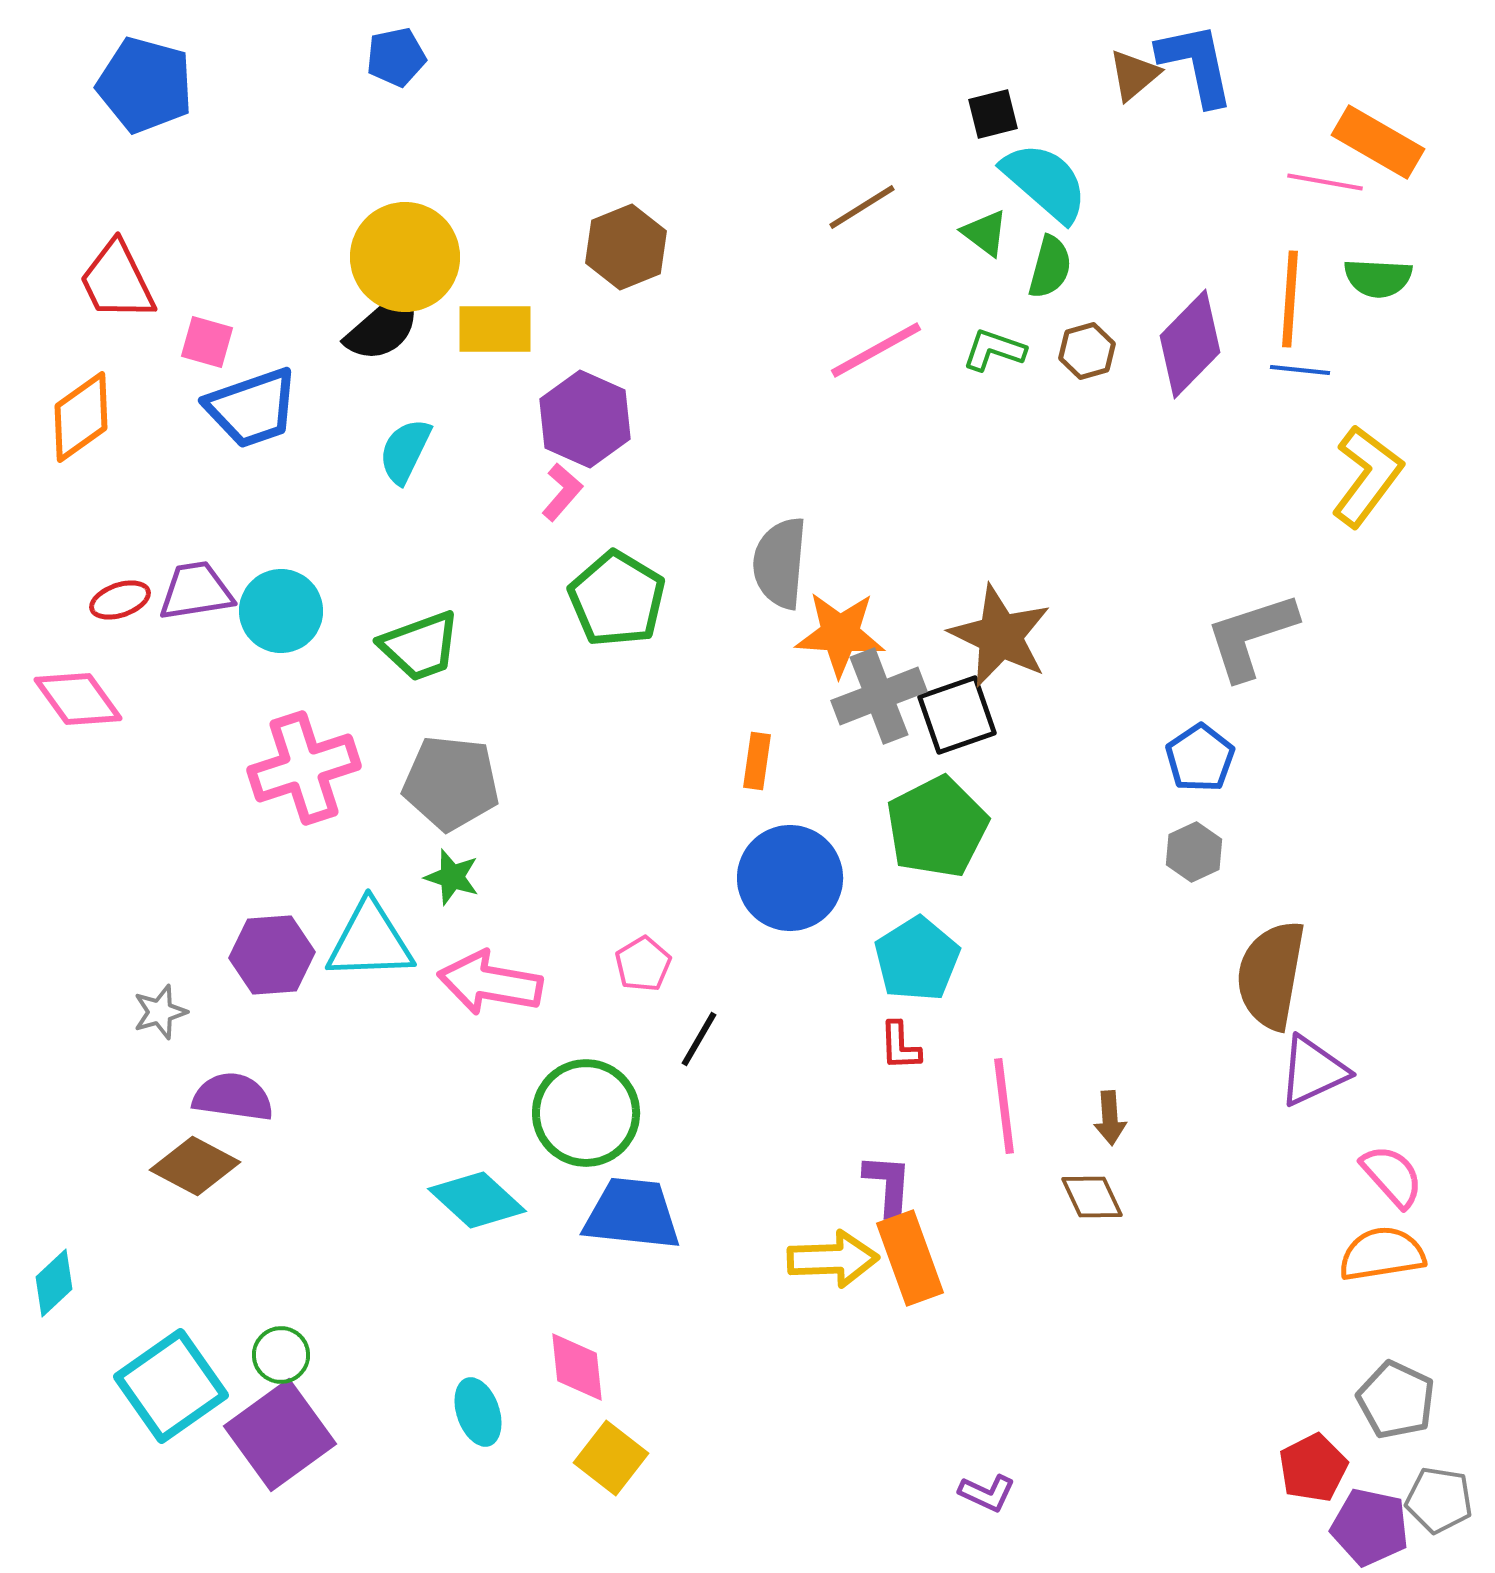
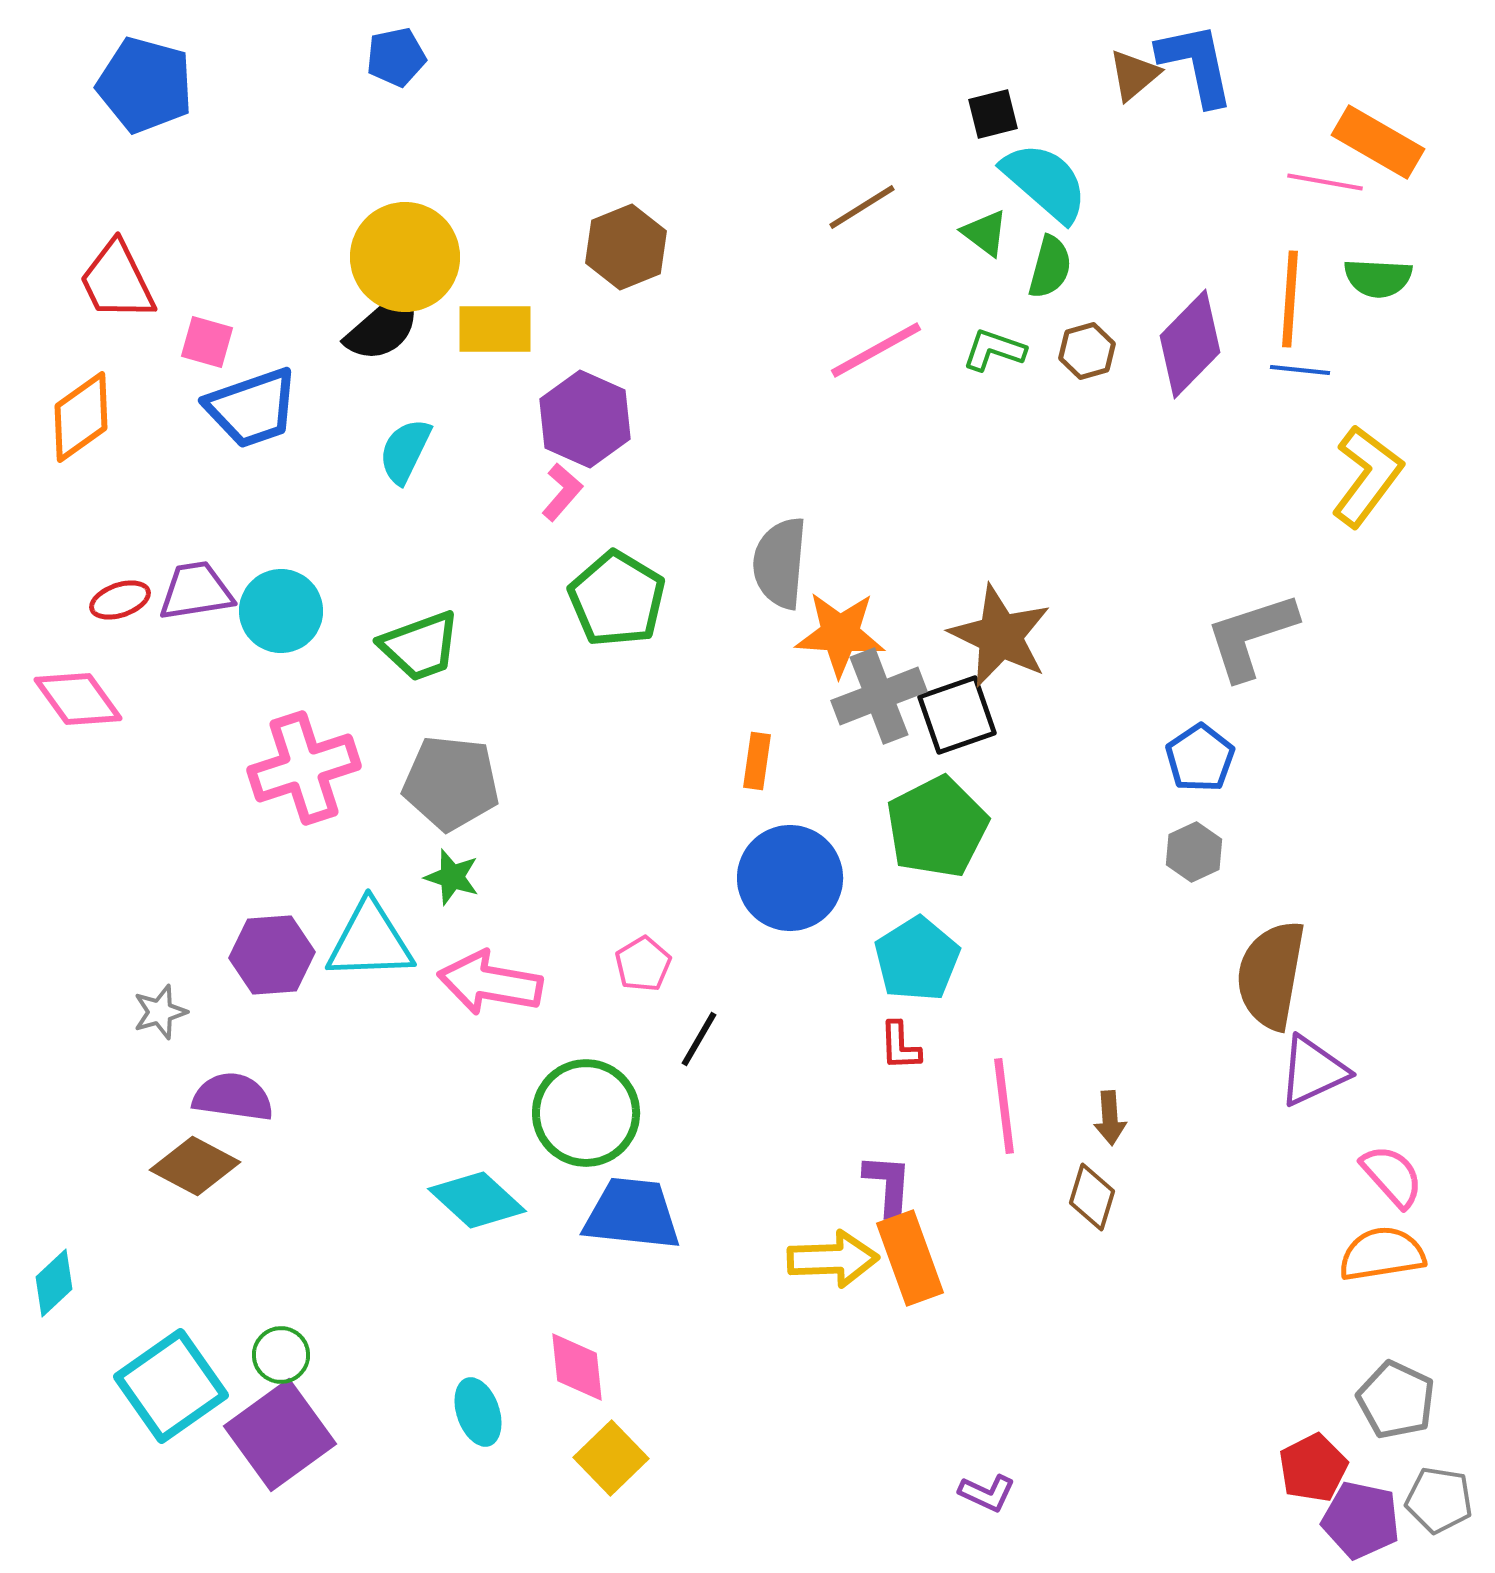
brown diamond at (1092, 1197): rotated 42 degrees clockwise
yellow square at (611, 1458): rotated 8 degrees clockwise
purple pentagon at (1370, 1527): moved 9 px left, 7 px up
